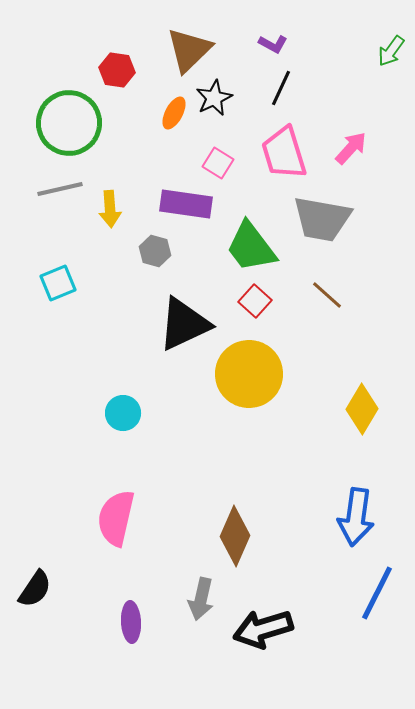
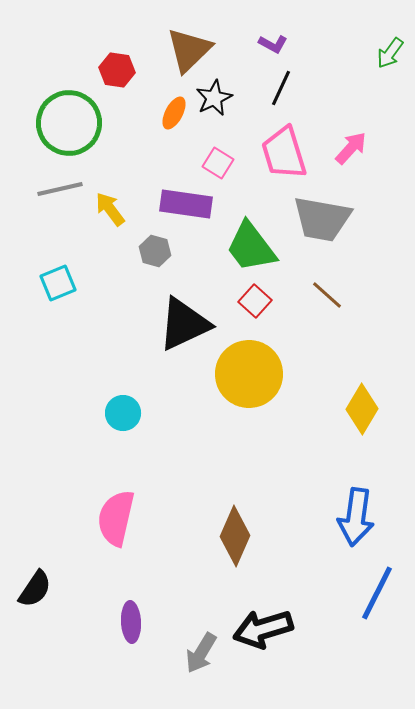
green arrow: moved 1 px left, 2 px down
yellow arrow: rotated 147 degrees clockwise
gray arrow: moved 54 px down; rotated 18 degrees clockwise
